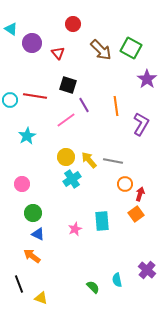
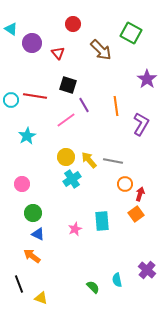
green square: moved 15 px up
cyan circle: moved 1 px right
